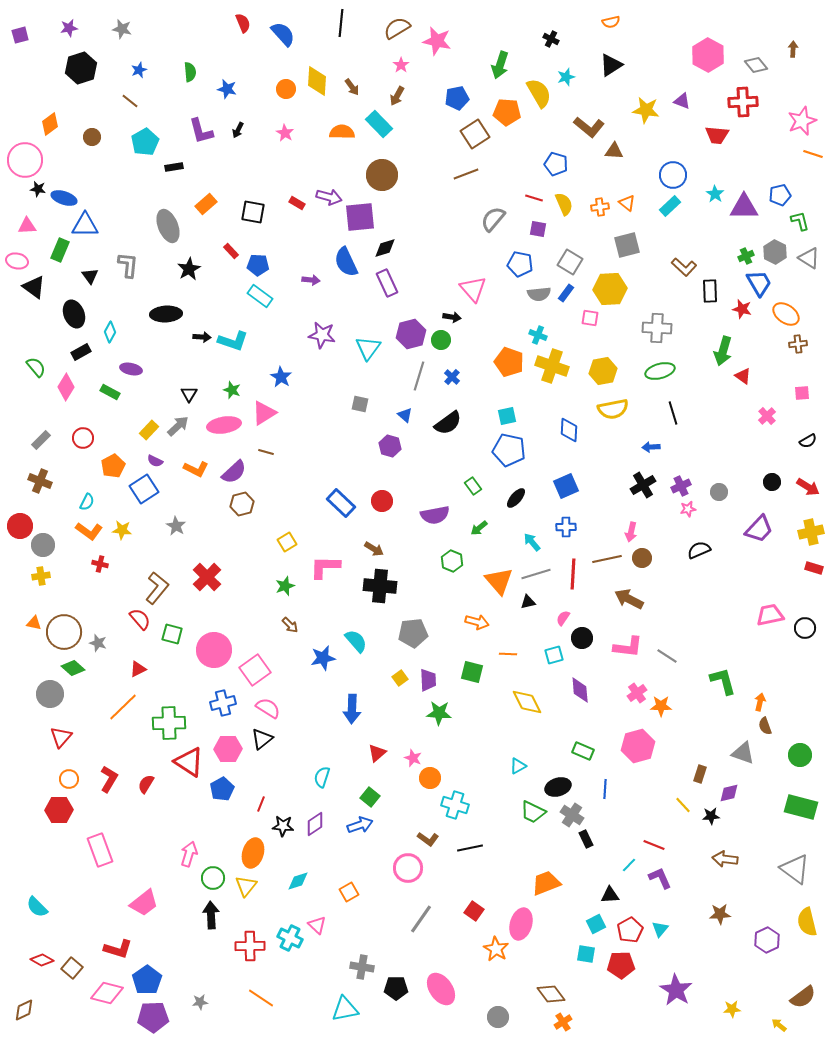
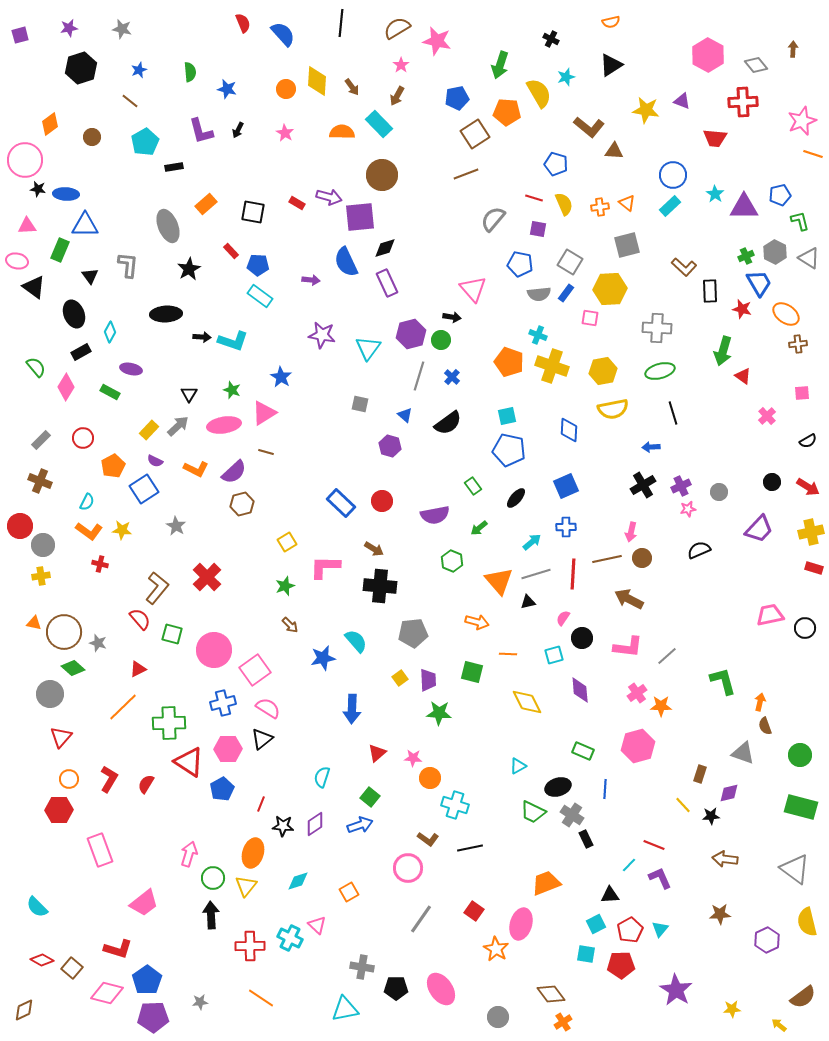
red trapezoid at (717, 135): moved 2 px left, 3 px down
blue ellipse at (64, 198): moved 2 px right, 4 px up; rotated 15 degrees counterclockwise
cyan arrow at (532, 542): rotated 90 degrees clockwise
gray line at (667, 656): rotated 75 degrees counterclockwise
pink star at (413, 758): rotated 18 degrees counterclockwise
